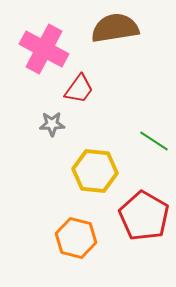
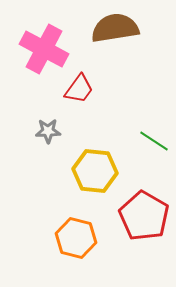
gray star: moved 4 px left, 7 px down
